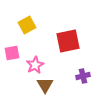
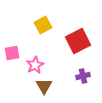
yellow square: moved 16 px right
red square: moved 10 px right; rotated 15 degrees counterclockwise
brown triangle: moved 1 px left, 1 px down
